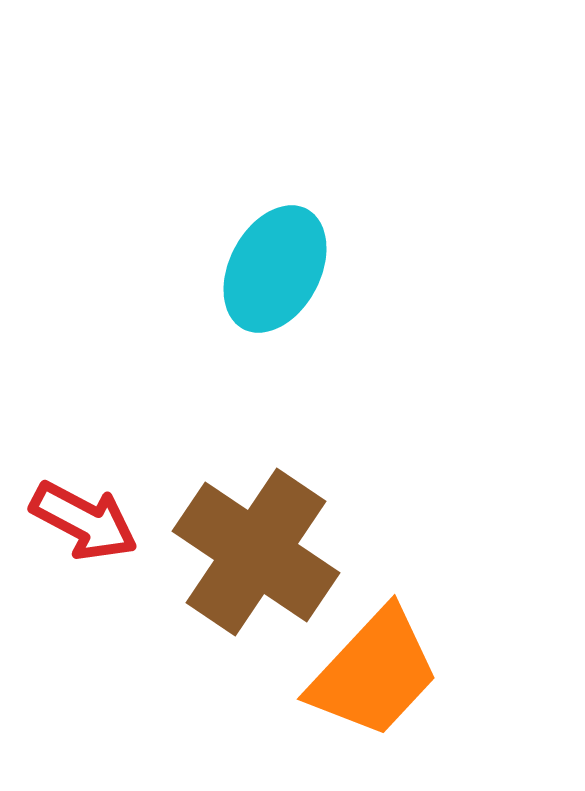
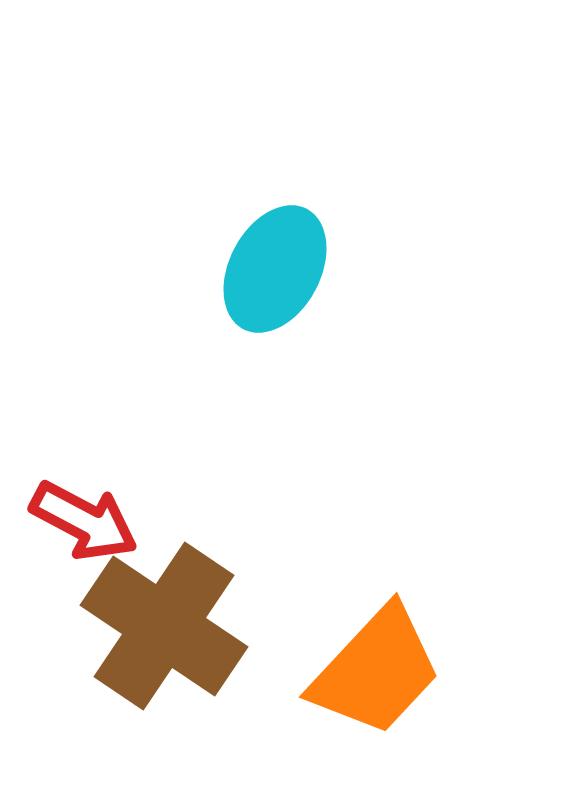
brown cross: moved 92 px left, 74 px down
orange trapezoid: moved 2 px right, 2 px up
